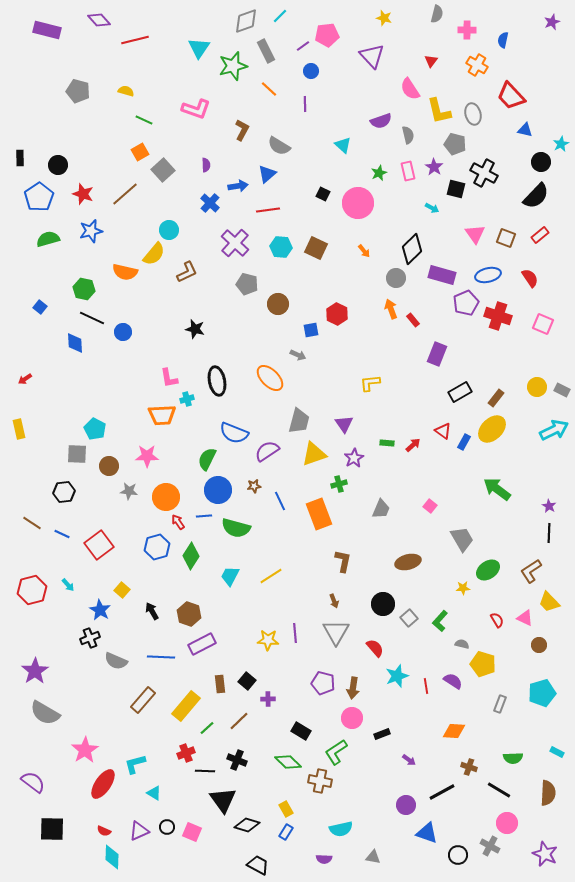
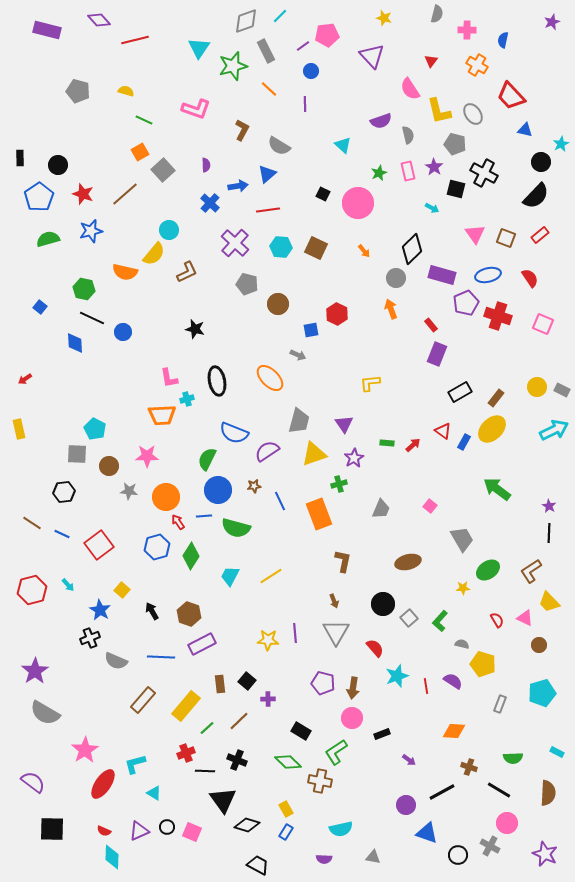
gray ellipse at (473, 114): rotated 20 degrees counterclockwise
red rectangle at (413, 320): moved 18 px right, 5 px down
